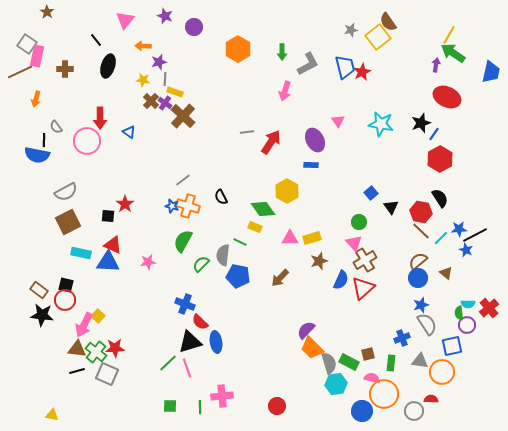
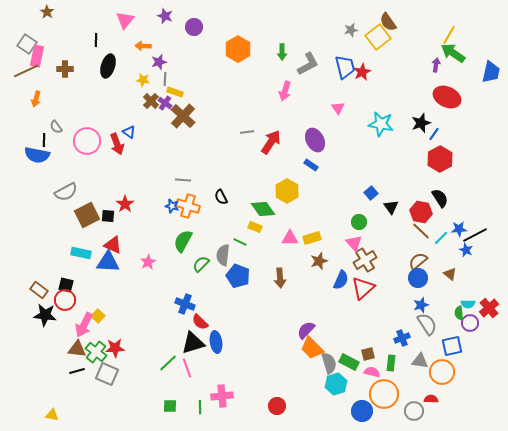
black line at (96, 40): rotated 40 degrees clockwise
brown line at (20, 72): moved 6 px right, 1 px up
red arrow at (100, 118): moved 17 px right, 26 px down; rotated 20 degrees counterclockwise
pink triangle at (338, 121): moved 13 px up
blue rectangle at (311, 165): rotated 32 degrees clockwise
gray line at (183, 180): rotated 42 degrees clockwise
brown square at (68, 222): moved 19 px right, 7 px up
pink star at (148, 262): rotated 21 degrees counterclockwise
brown triangle at (446, 273): moved 4 px right, 1 px down
blue pentagon at (238, 276): rotated 10 degrees clockwise
brown arrow at (280, 278): rotated 48 degrees counterclockwise
black star at (42, 315): moved 3 px right
purple circle at (467, 325): moved 3 px right, 2 px up
black triangle at (190, 342): moved 3 px right, 1 px down
pink semicircle at (372, 378): moved 6 px up
cyan hexagon at (336, 384): rotated 10 degrees counterclockwise
